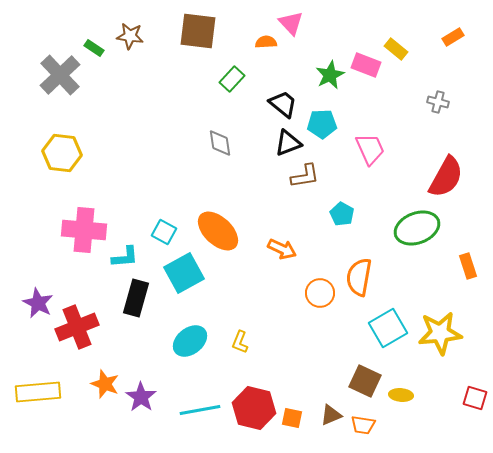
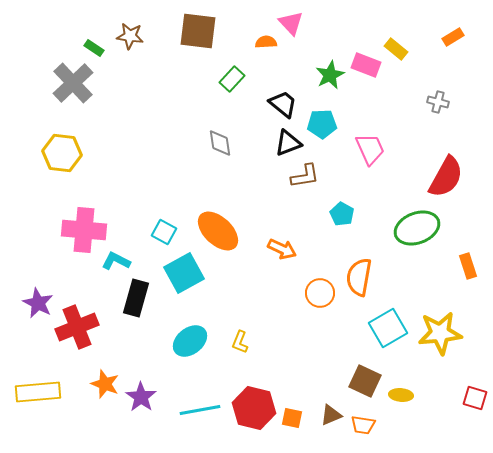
gray cross at (60, 75): moved 13 px right, 8 px down
cyan L-shape at (125, 257): moved 9 px left, 4 px down; rotated 148 degrees counterclockwise
